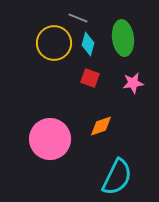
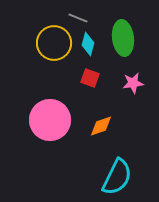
pink circle: moved 19 px up
